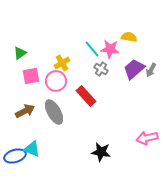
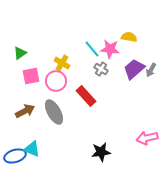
yellow cross: rotated 28 degrees counterclockwise
black star: rotated 18 degrees counterclockwise
